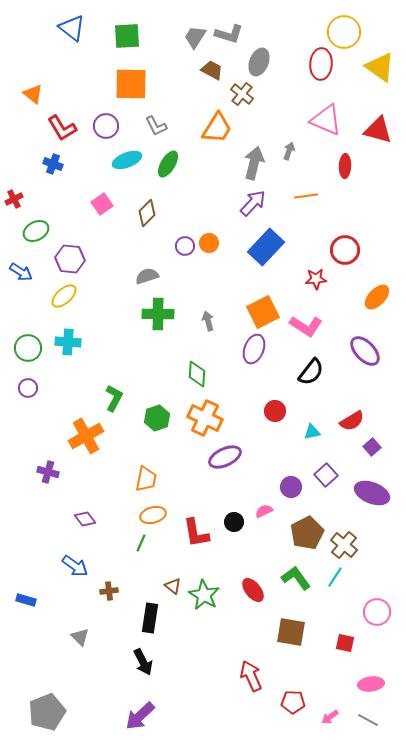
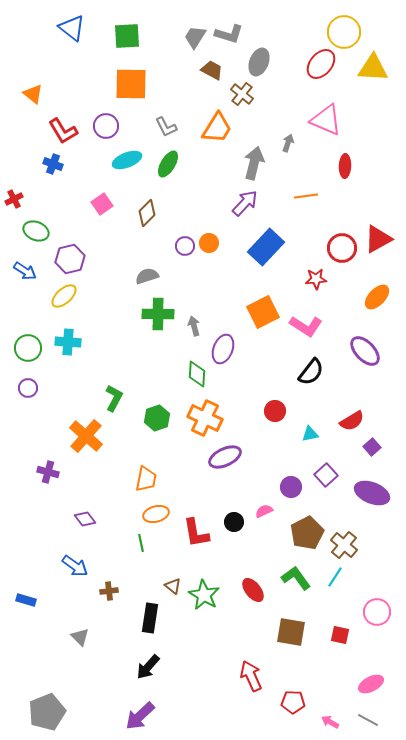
red ellipse at (321, 64): rotated 36 degrees clockwise
yellow triangle at (380, 67): moved 7 px left, 1 px down; rotated 32 degrees counterclockwise
gray L-shape at (156, 126): moved 10 px right, 1 px down
red L-shape at (62, 128): moved 1 px right, 3 px down
red triangle at (378, 130): moved 109 px down; rotated 44 degrees counterclockwise
gray arrow at (289, 151): moved 1 px left, 8 px up
purple arrow at (253, 203): moved 8 px left
green ellipse at (36, 231): rotated 50 degrees clockwise
red circle at (345, 250): moved 3 px left, 2 px up
purple hexagon at (70, 259): rotated 20 degrees counterclockwise
blue arrow at (21, 272): moved 4 px right, 1 px up
gray arrow at (208, 321): moved 14 px left, 5 px down
purple ellipse at (254, 349): moved 31 px left
cyan triangle at (312, 432): moved 2 px left, 2 px down
orange cross at (86, 436): rotated 20 degrees counterclockwise
orange ellipse at (153, 515): moved 3 px right, 1 px up
green line at (141, 543): rotated 36 degrees counterclockwise
red square at (345, 643): moved 5 px left, 8 px up
black arrow at (143, 662): moved 5 px right, 5 px down; rotated 68 degrees clockwise
pink ellipse at (371, 684): rotated 20 degrees counterclockwise
pink arrow at (330, 717): moved 5 px down; rotated 66 degrees clockwise
